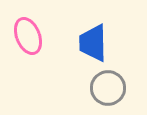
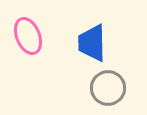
blue trapezoid: moved 1 px left
